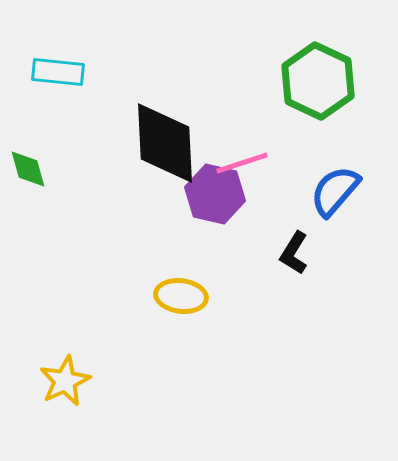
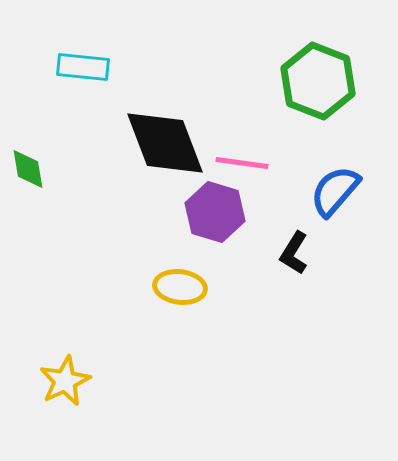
cyan rectangle: moved 25 px right, 5 px up
green hexagon: rotated 4 degrees counterclockwise
black diamond: rotated 18 degrees counterclockwise
pink line: rotated 26 degrees clockwise
green diamond: rotated 6 degrees clockwise
purple hexagon: moved 18 px down; rotated 4 degrees clockwise
yellow ellipse: moved 1 px left, 9 px up
